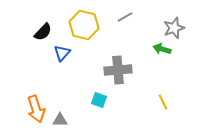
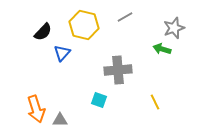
yellow line: moved 8 px left
